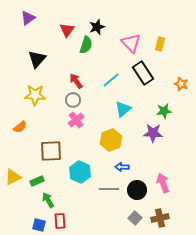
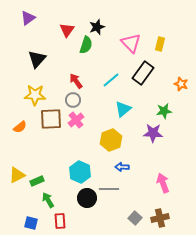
black rectangle: rotated 70 degrees clockwise
brown square: moved 32 px up
yellow triangle: moved 4 px right, 2 px up
black circle: moved 50 px left, 8 px down
blue square: moved 8 px left, 2 px up
